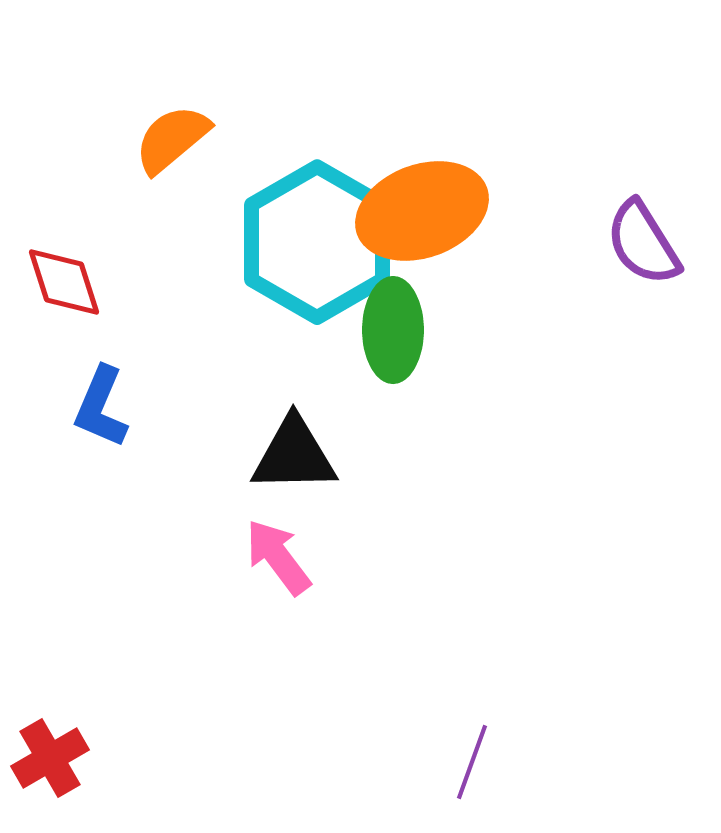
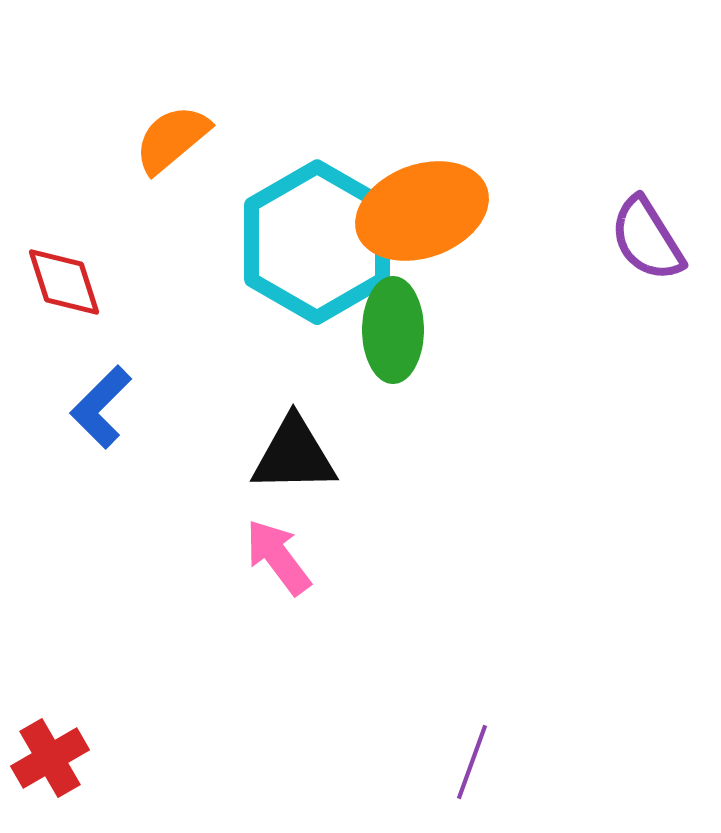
purple semicircle: moved 4 px right, 4 px up
blue L-shape: rotated 22 degrees clockwise
